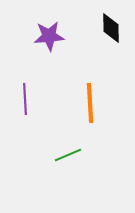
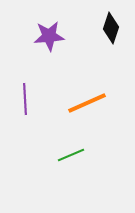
black diamond: rotated 20 degrees clockwise
orange line: moved 3 px left; rotated 69 degrees clockwise
green line: moved 3 px right
